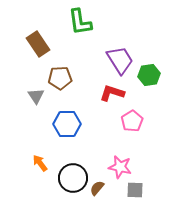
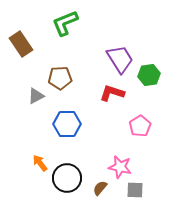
green L-shape: moved 15 px left, 1 px down; rotated 76 degrees clockwise
brown rectangle: moved 17 px left
purple trapezoid: moved 1 px up
gray triangle: rotated 36 degrees clockwise
pink pentagon: moved 8 px right, 5 px down
black circle: moved 6 px left
brown semicircle: moved 3 px right
